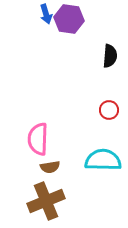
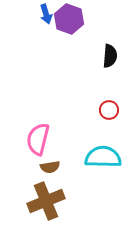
purple hexagon: rotated 12 degrees clockwise
pink semicircle: rotated 12 degrees clockwise
cyan semicircle: moved 3 px up
